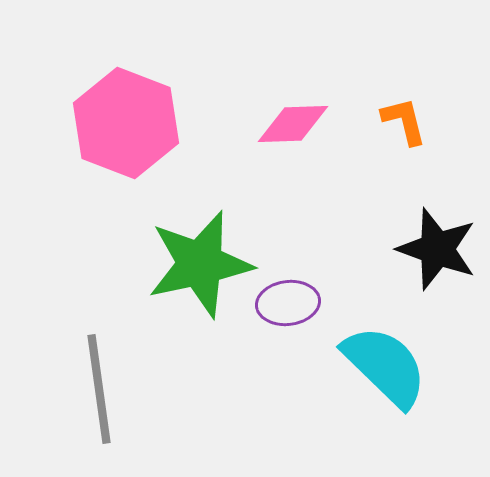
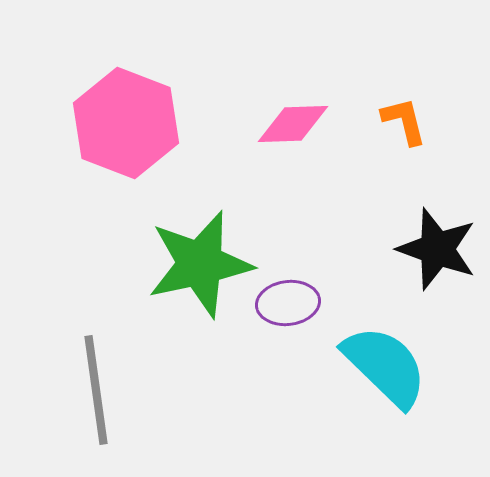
gray line: moved 3 px left, 1 px down
